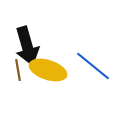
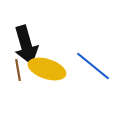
black arrow: moved 1 px left, 1 px up
yellow ellipse: moved 1 px left, 1 px up
